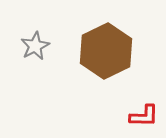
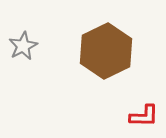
gray star: moved 12 px left
